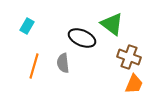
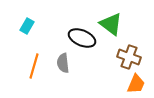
green triangle: moved 1 px left
orange trapezoid: moved 2 px right
